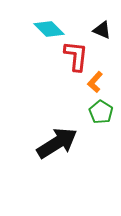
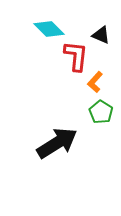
black triangle: moved 1 px left, 5 px down
